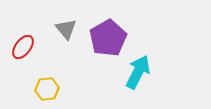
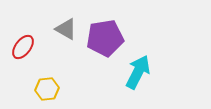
gray triangle: rotated 20 degrees counterclockwise
purple pentagon: moved 3 px left; rotated 21 degrees clockwise
